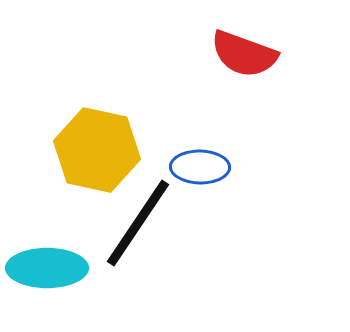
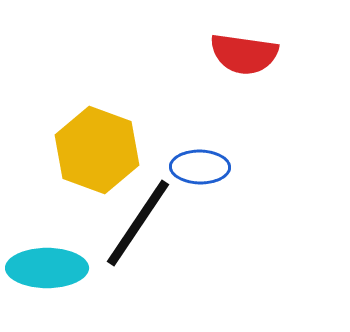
red semicircle: rotated 12 degrees counterclockwise
yellow hexagon: rotated 8 degrees clockwise
